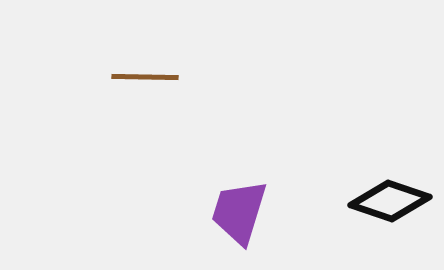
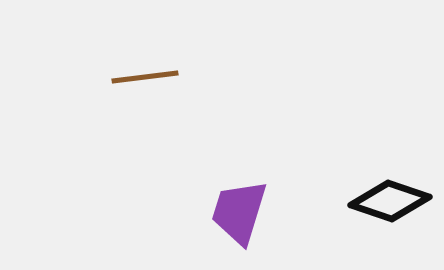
brown line: rotated 8 degrees counterclockwise
